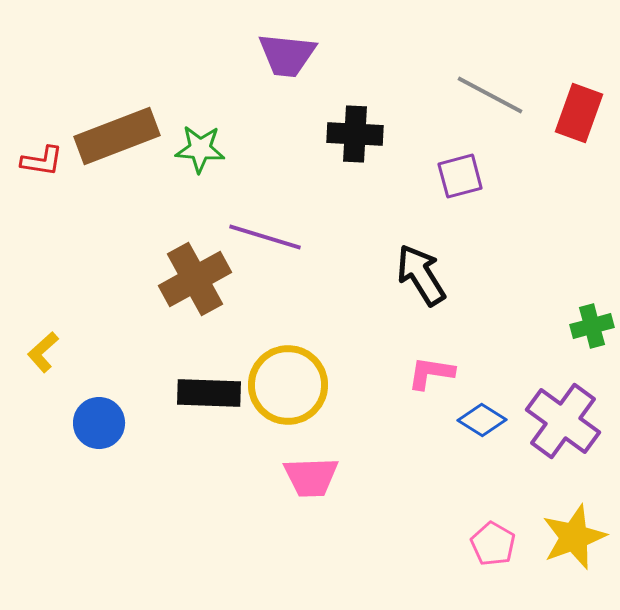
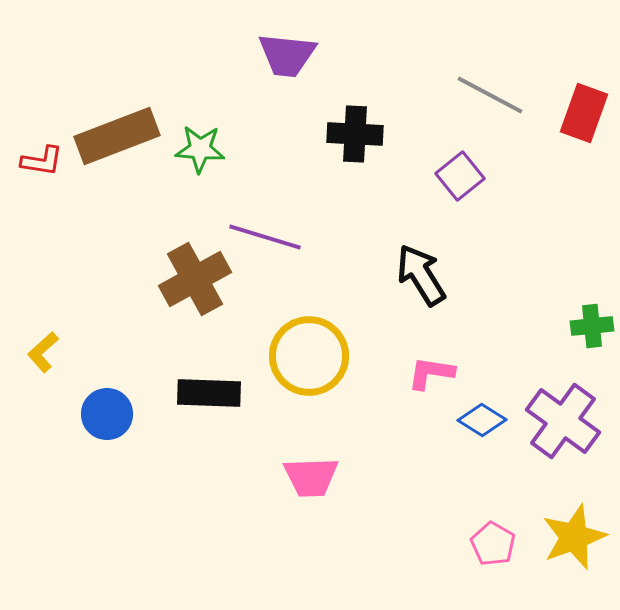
red rectangle: moved 5 px right
purple square: rotated 24 degrees counterclockwise
green cross: rotated 9 degrees clockwise
yellow circle: moved 21 px right, 29 px up
blue circle: moved 8 px right, 9 px up
